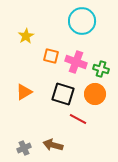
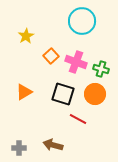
orange square: rotated 35 degrees clockwise
gray cross: moved 5 px left; rotated 24 degrees clockwise
